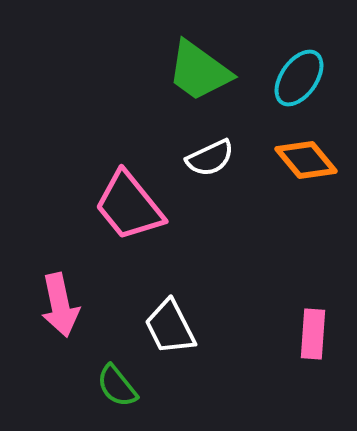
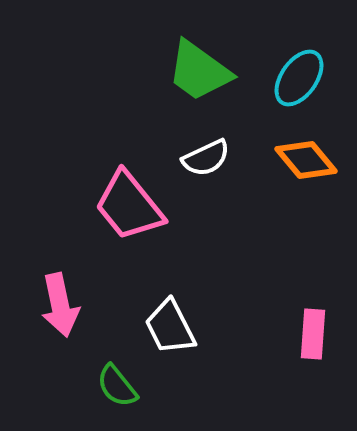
white semicircle: moved 4 px left
